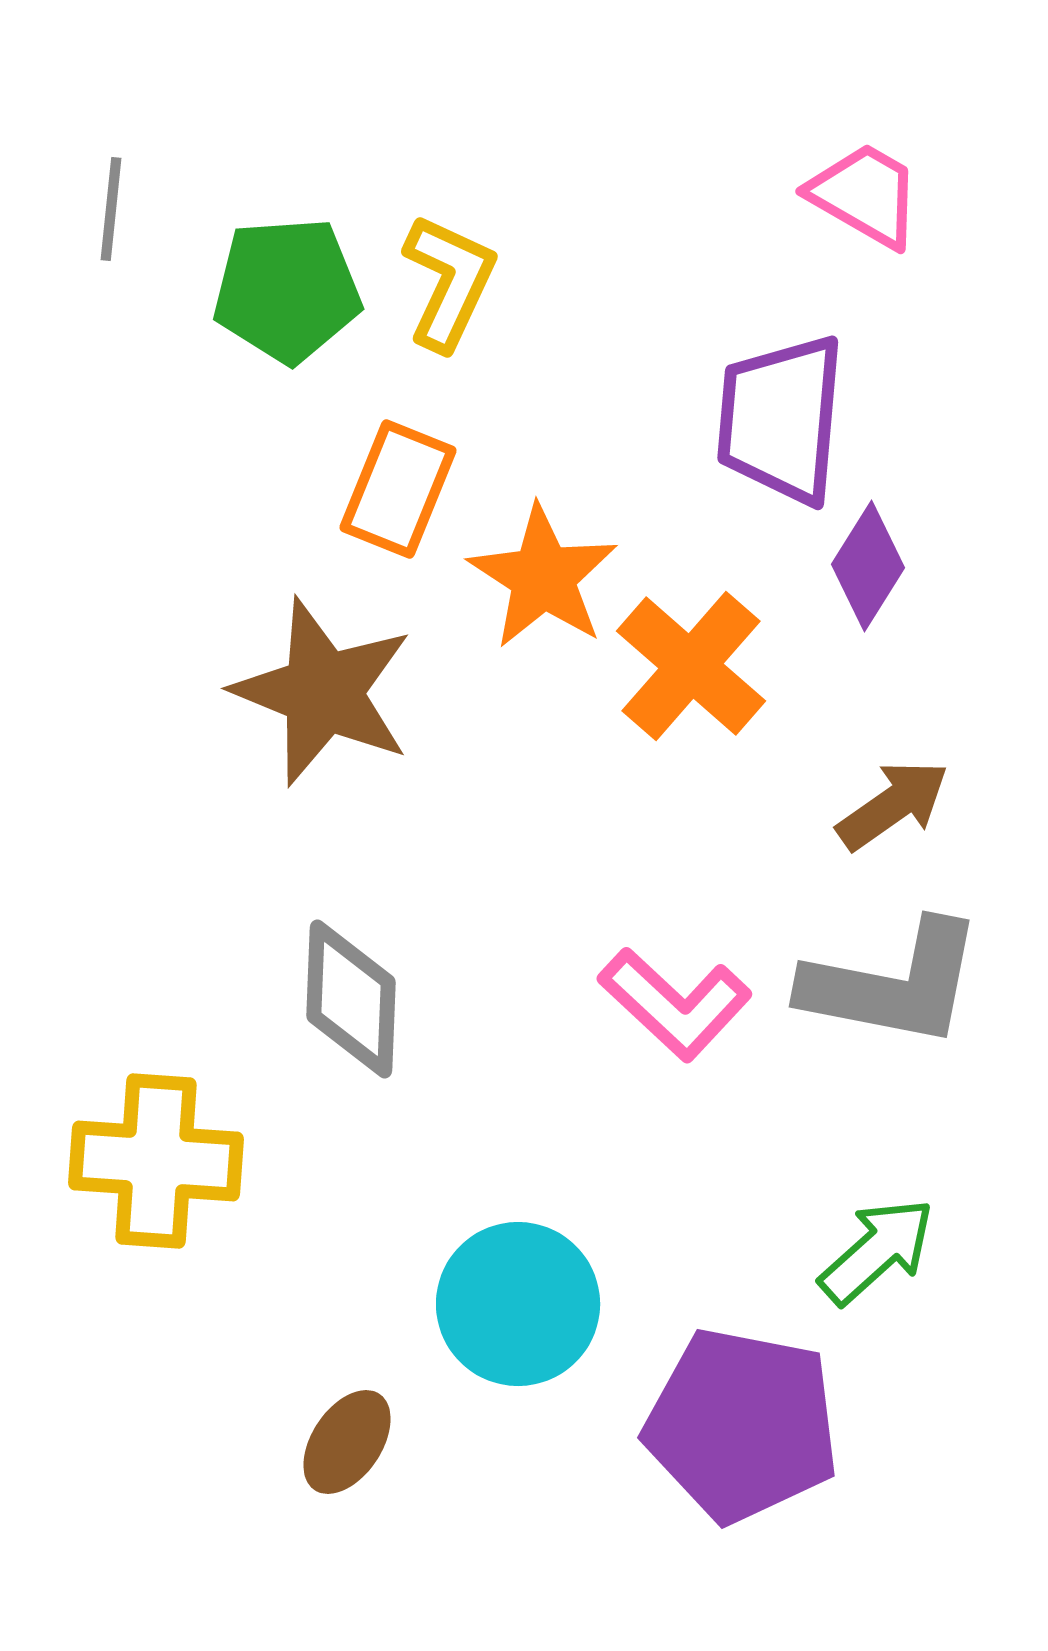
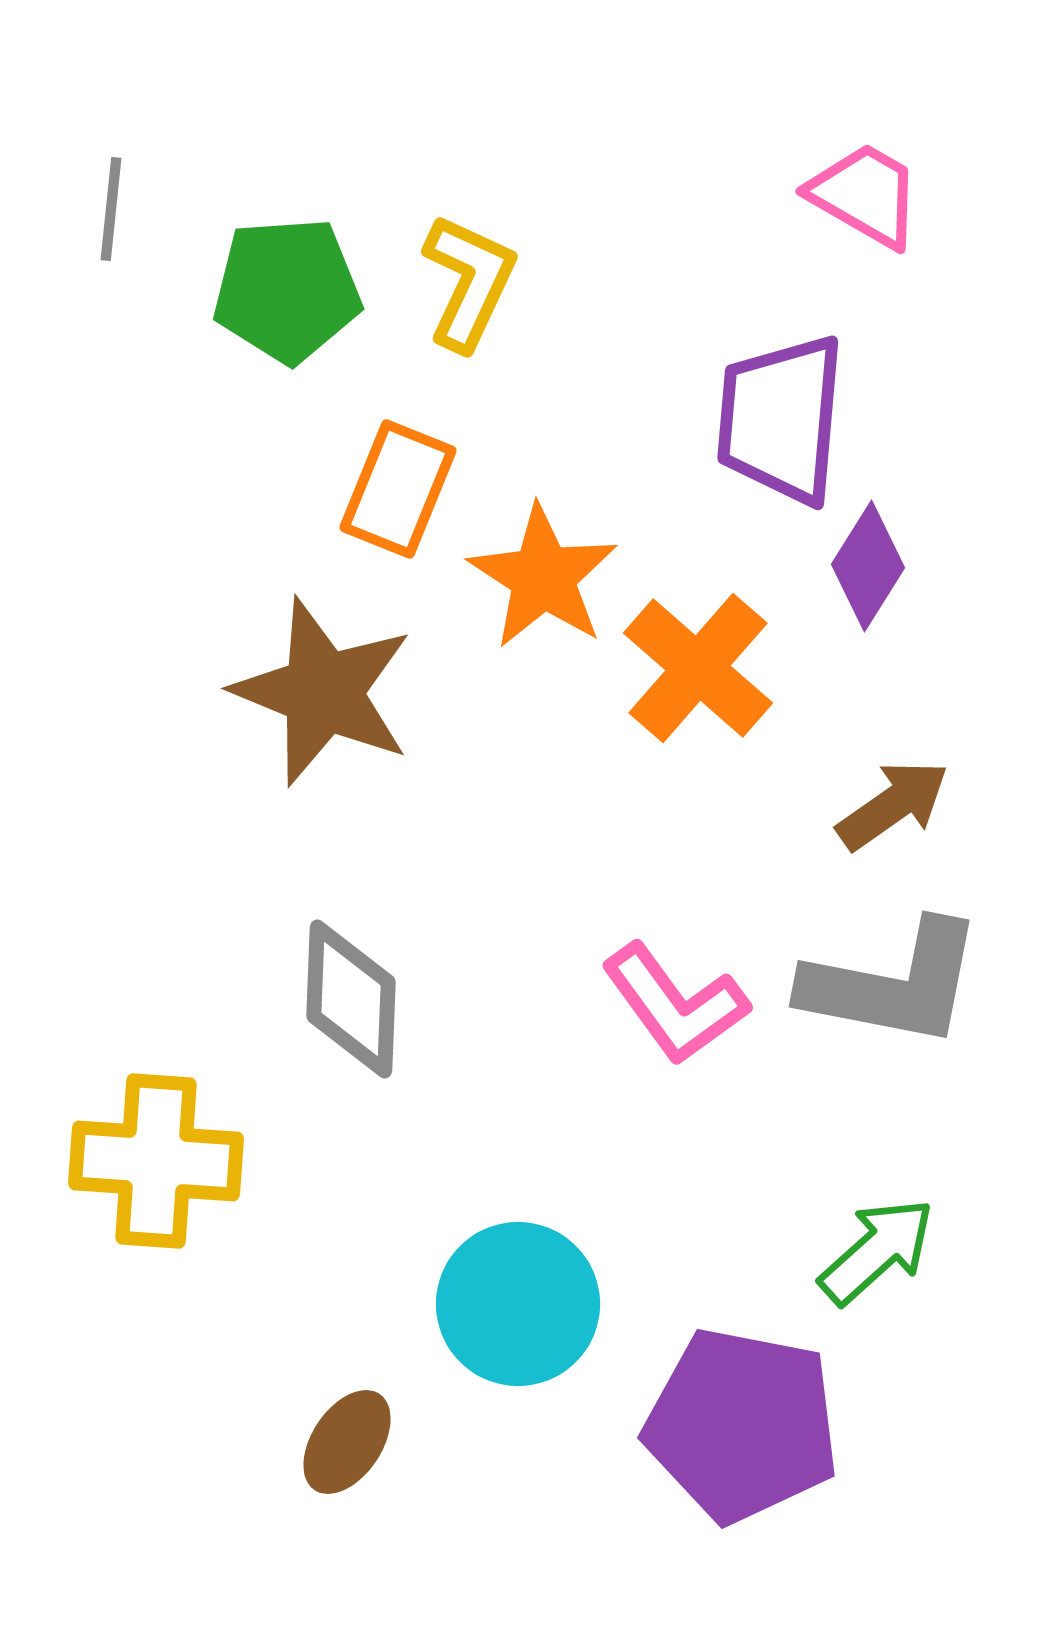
yellow L-shape: moved 20 px right
orange cross: moved 7 px right, 2 px down
pink L-shape: rotated 11 degrees clockwise
